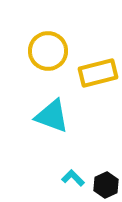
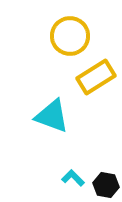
yellow circle: moved 22 px right, 15 px up
yellow rectangle: moved 2 px left, 4 px down; rotated 18 degrees counterclockwise
black hexagon: rotated 25 degrees counterclockwise
